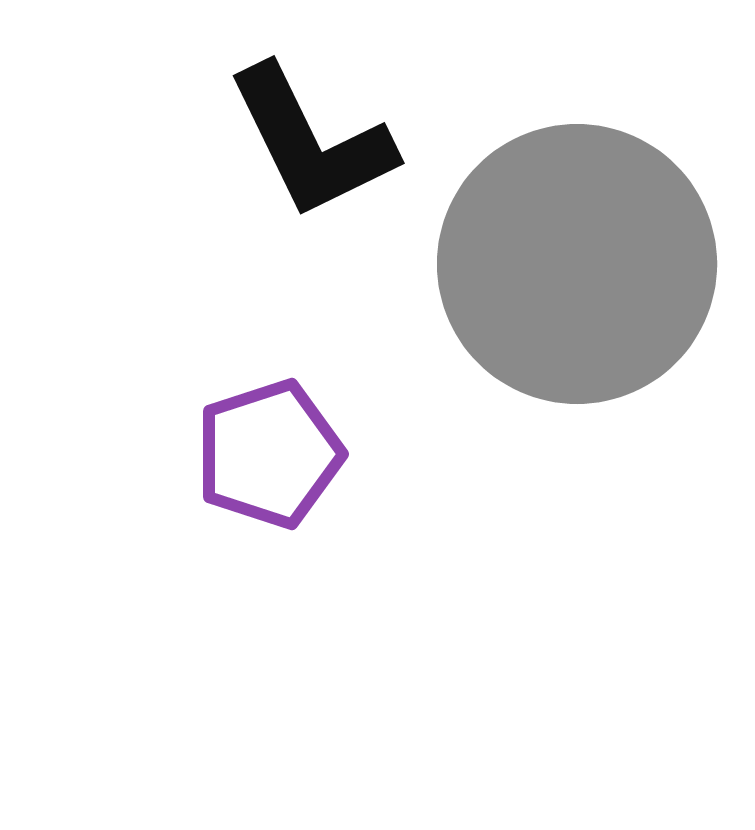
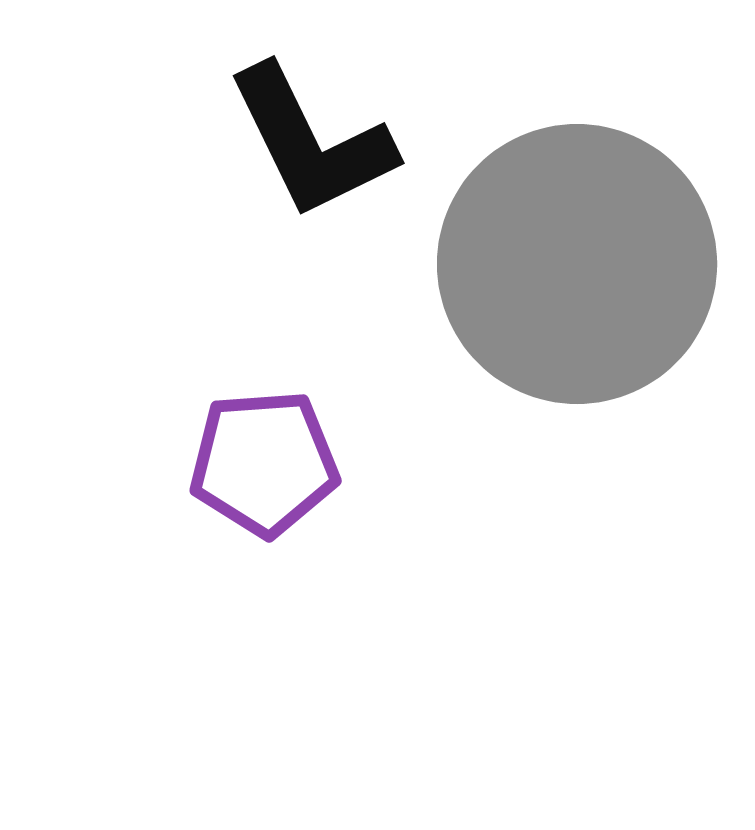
purple pentagon: moved 5 px left, 9 px down; rotated 14 degrees clockwise
